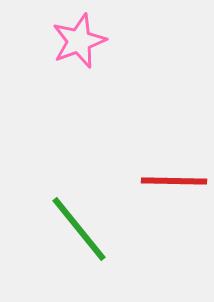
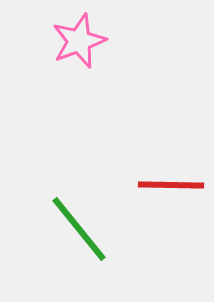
red line: moved 3 px left, 4 px down
